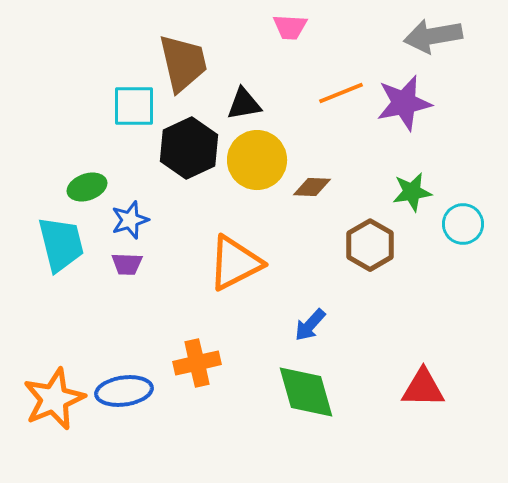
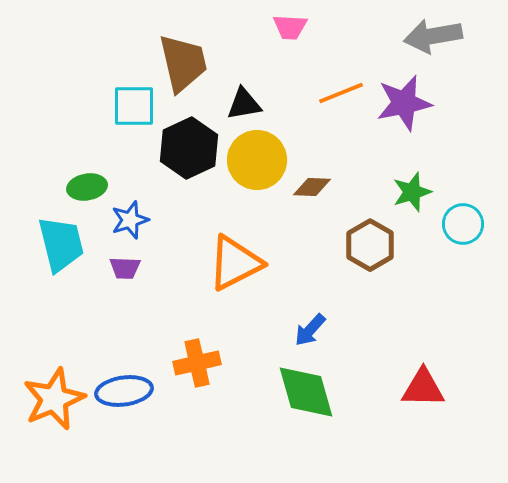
green ellipse: rotated 9 degrees clockwise
green star: rotated 9 degrees counterclockwise
purple trapezoid: moved 2 px left, 4 px down
blue arrow: moved 5 px down
